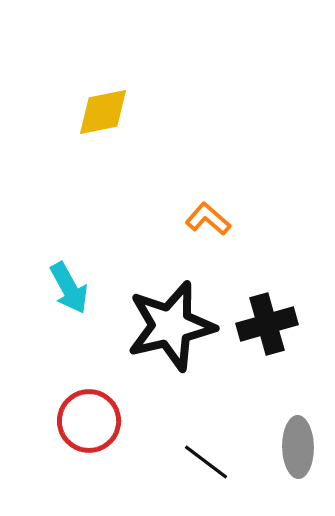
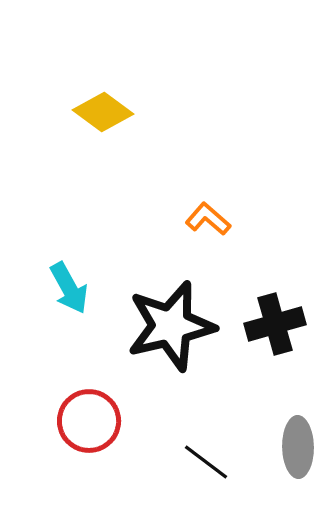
yellow diamond: rotated 48 degrees clockwise
black cross: moved 8 px right
